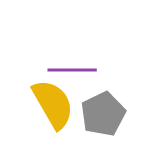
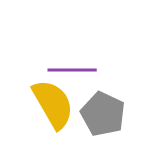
gray pentagon: rotated 21 degrees counterclockwise
